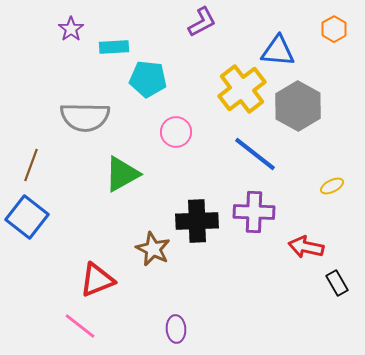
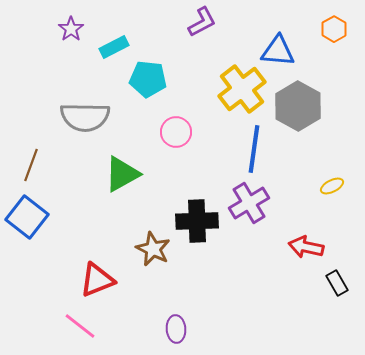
cyan rectangle: rotated 24 degrees counterclockwise
blue line: moved 1 px left, 5 px up; rotated 60 degrees clockwise
purple cross: moved 5 px left, 9 px up; rotated 33 degrees counterclockwise
